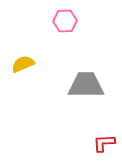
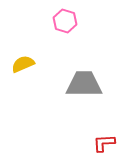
pink hexagon: rotated 20 degrees clockwise
gray trapezoid: moved 2 px left, 1 px up
